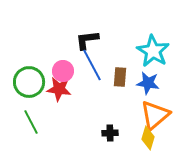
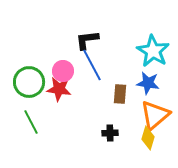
brown rectangle: moved 17 px down
